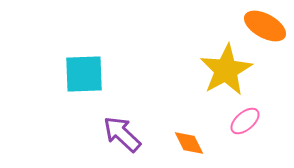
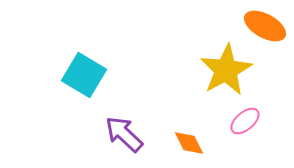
cyan square: moved 1 px down; rotated 33 degrees clockwise
purple arrow: moved 2 px right
